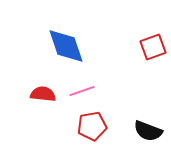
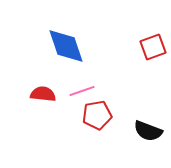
red pentagon: moved 5 px right, 11 px up
